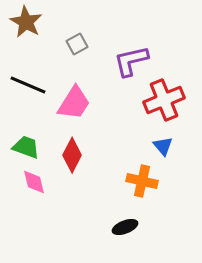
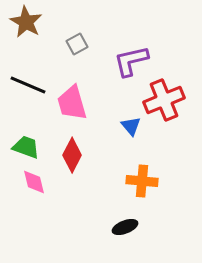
pink trapezoid: moved 2 px left; rotated 132 degrees clockwise
blue triangle: moved 32 px left, 20 px up
orange cross: rotated 8 degrees counterclockwise
